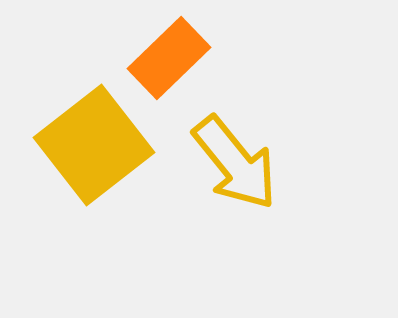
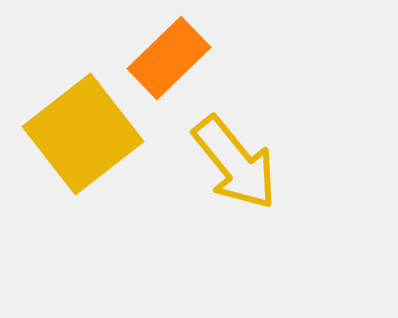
yellow square: moved 11 px left, 11 px up
